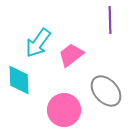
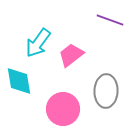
purple line: rotated 68 degrees counterclockwise
cyan diamond: moved 1 px down; rotated 8 degrees counterclockwise
gray ellipse: rotated 44 degrees clockwise
pink circle: moved 1 px left, 1 px up
